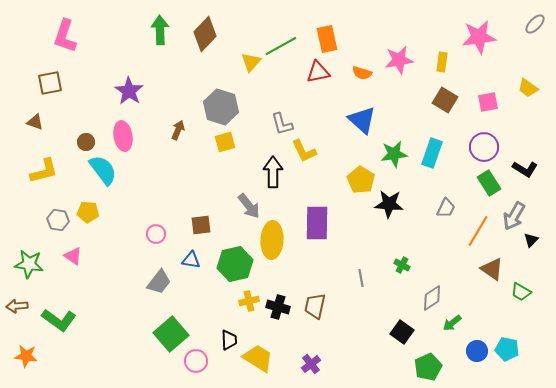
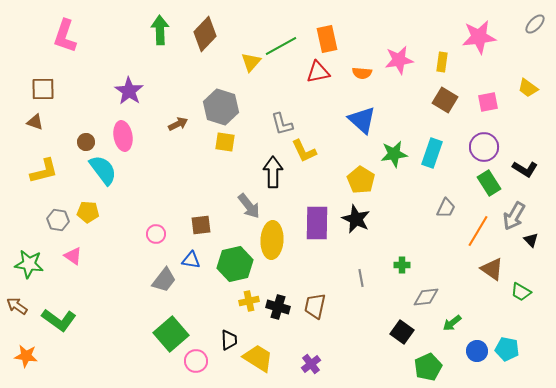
orange semicircle at (362, 73): rotated 12 degrees counterclockwise
brown square at (50, 83): moved 7 px left, 6 px down; rotated 10 degrees clockwise
brown arrow at (178, 130): moved 6 px up; rotated 42 degrees clockwise
yellow square at (225, 142): rotated 25 degrees clockwise
black star at (389, 204): moved 33 px left, 15 px down; rotated 20 degrees clockwise
black triangle at (531, 240): rotated 28 degrees counterclockwise
green cross at (402, 265): rotated 28 degrees counterclockwise
gray trapezoid at (159, 282): moved 5 px right, 2 px up
gray diamond at (432, 298): moved 6 px left, 1 px up; rotated 28 degrees clockwise
brown arrow at (17, 306): rotated 40 degrees clockwise
